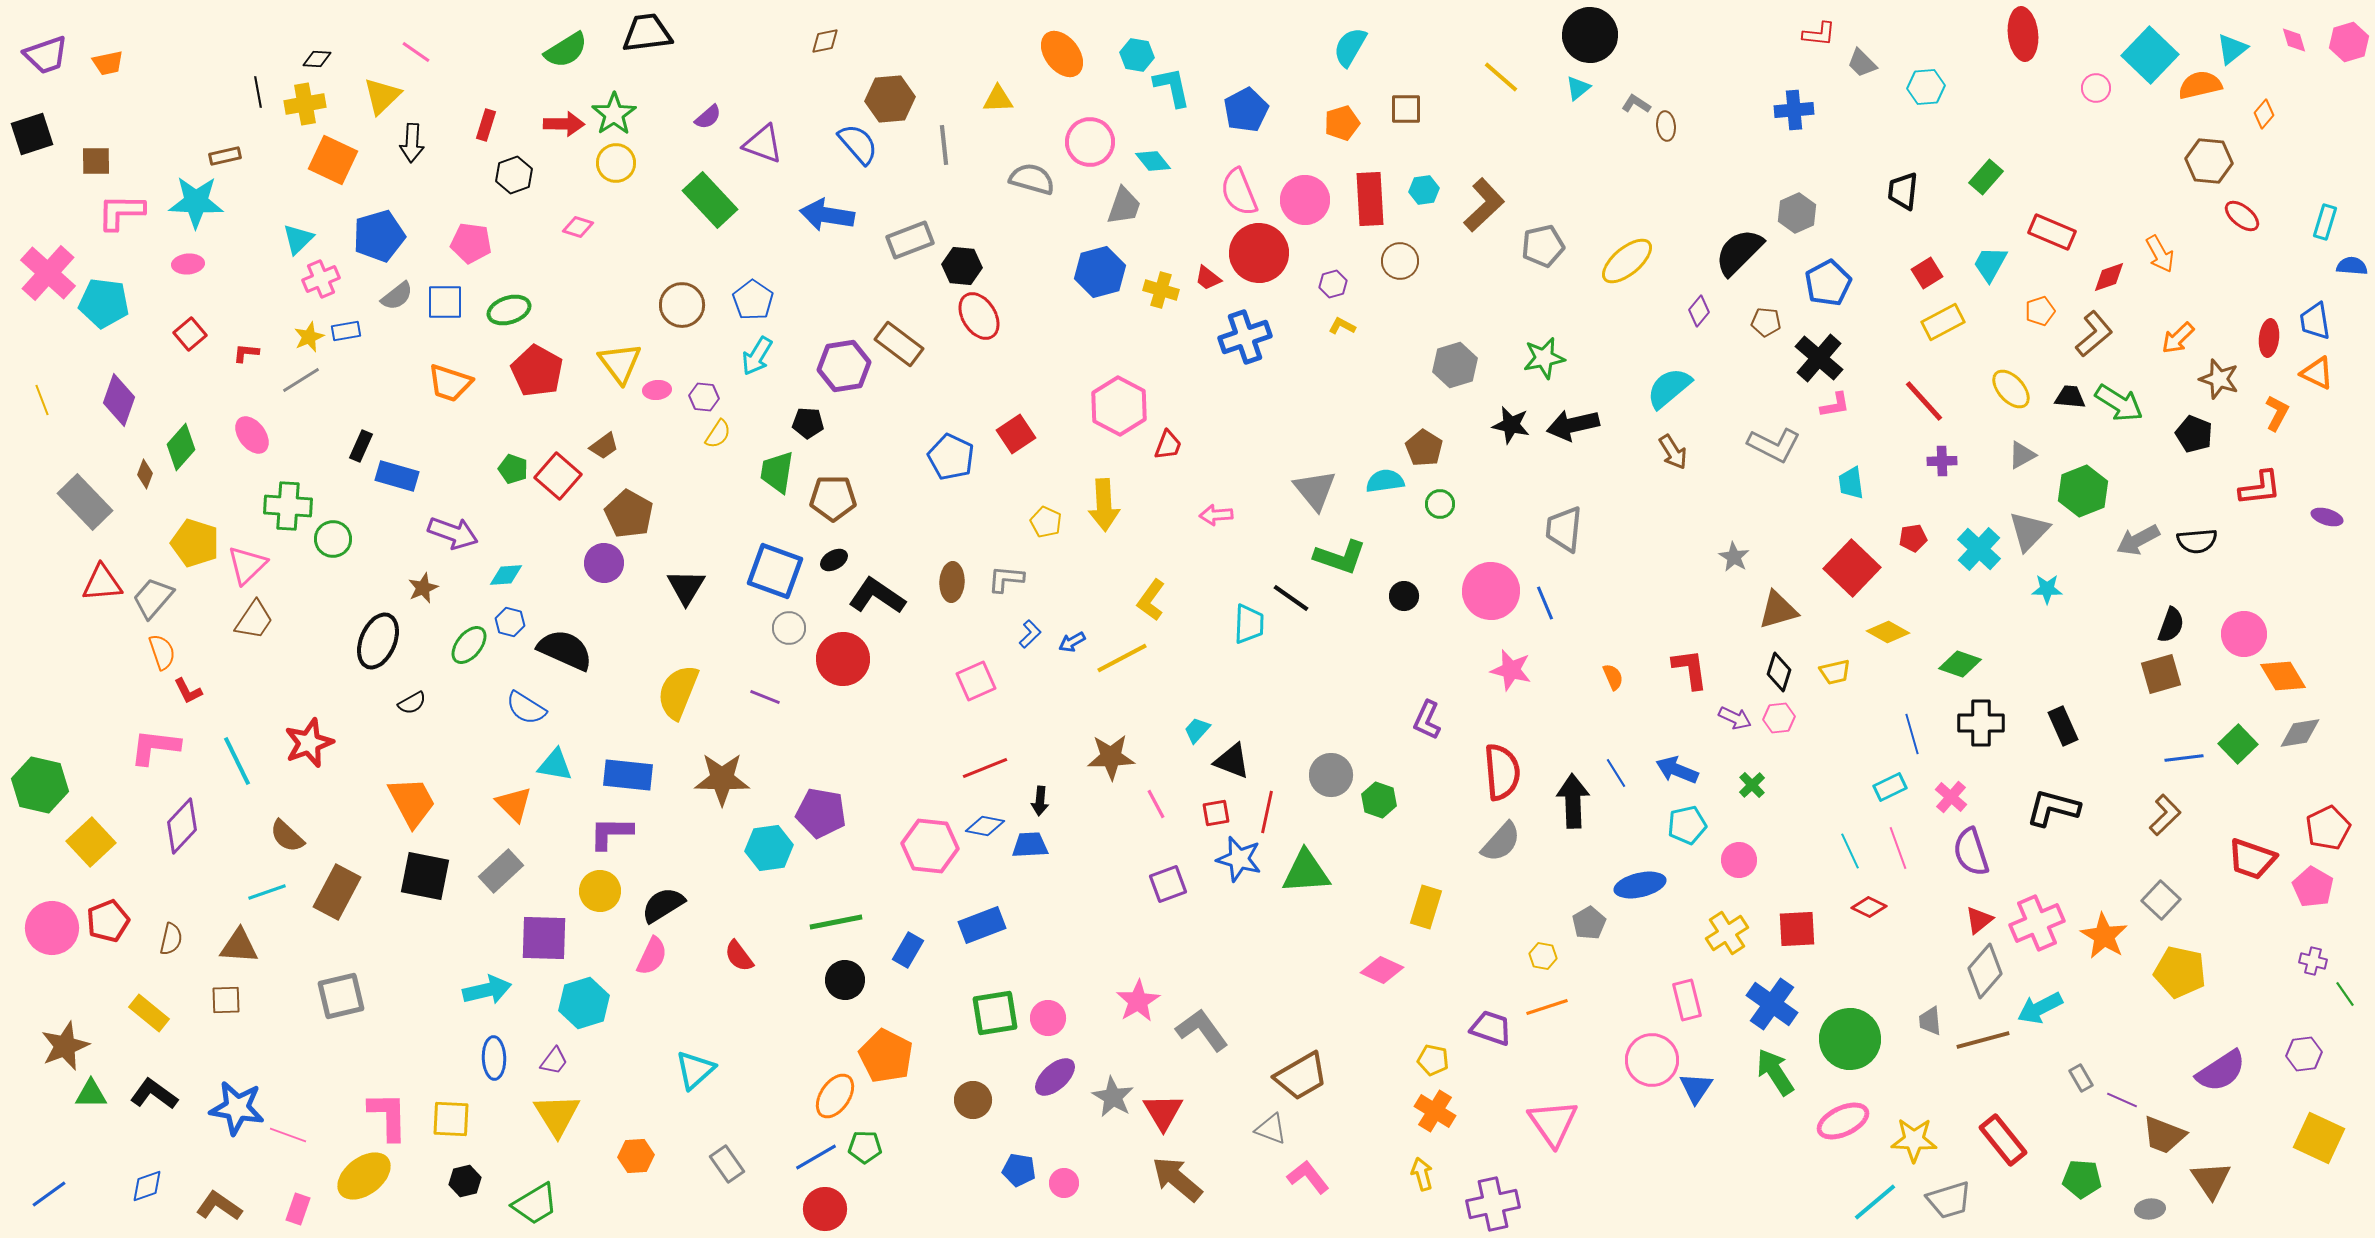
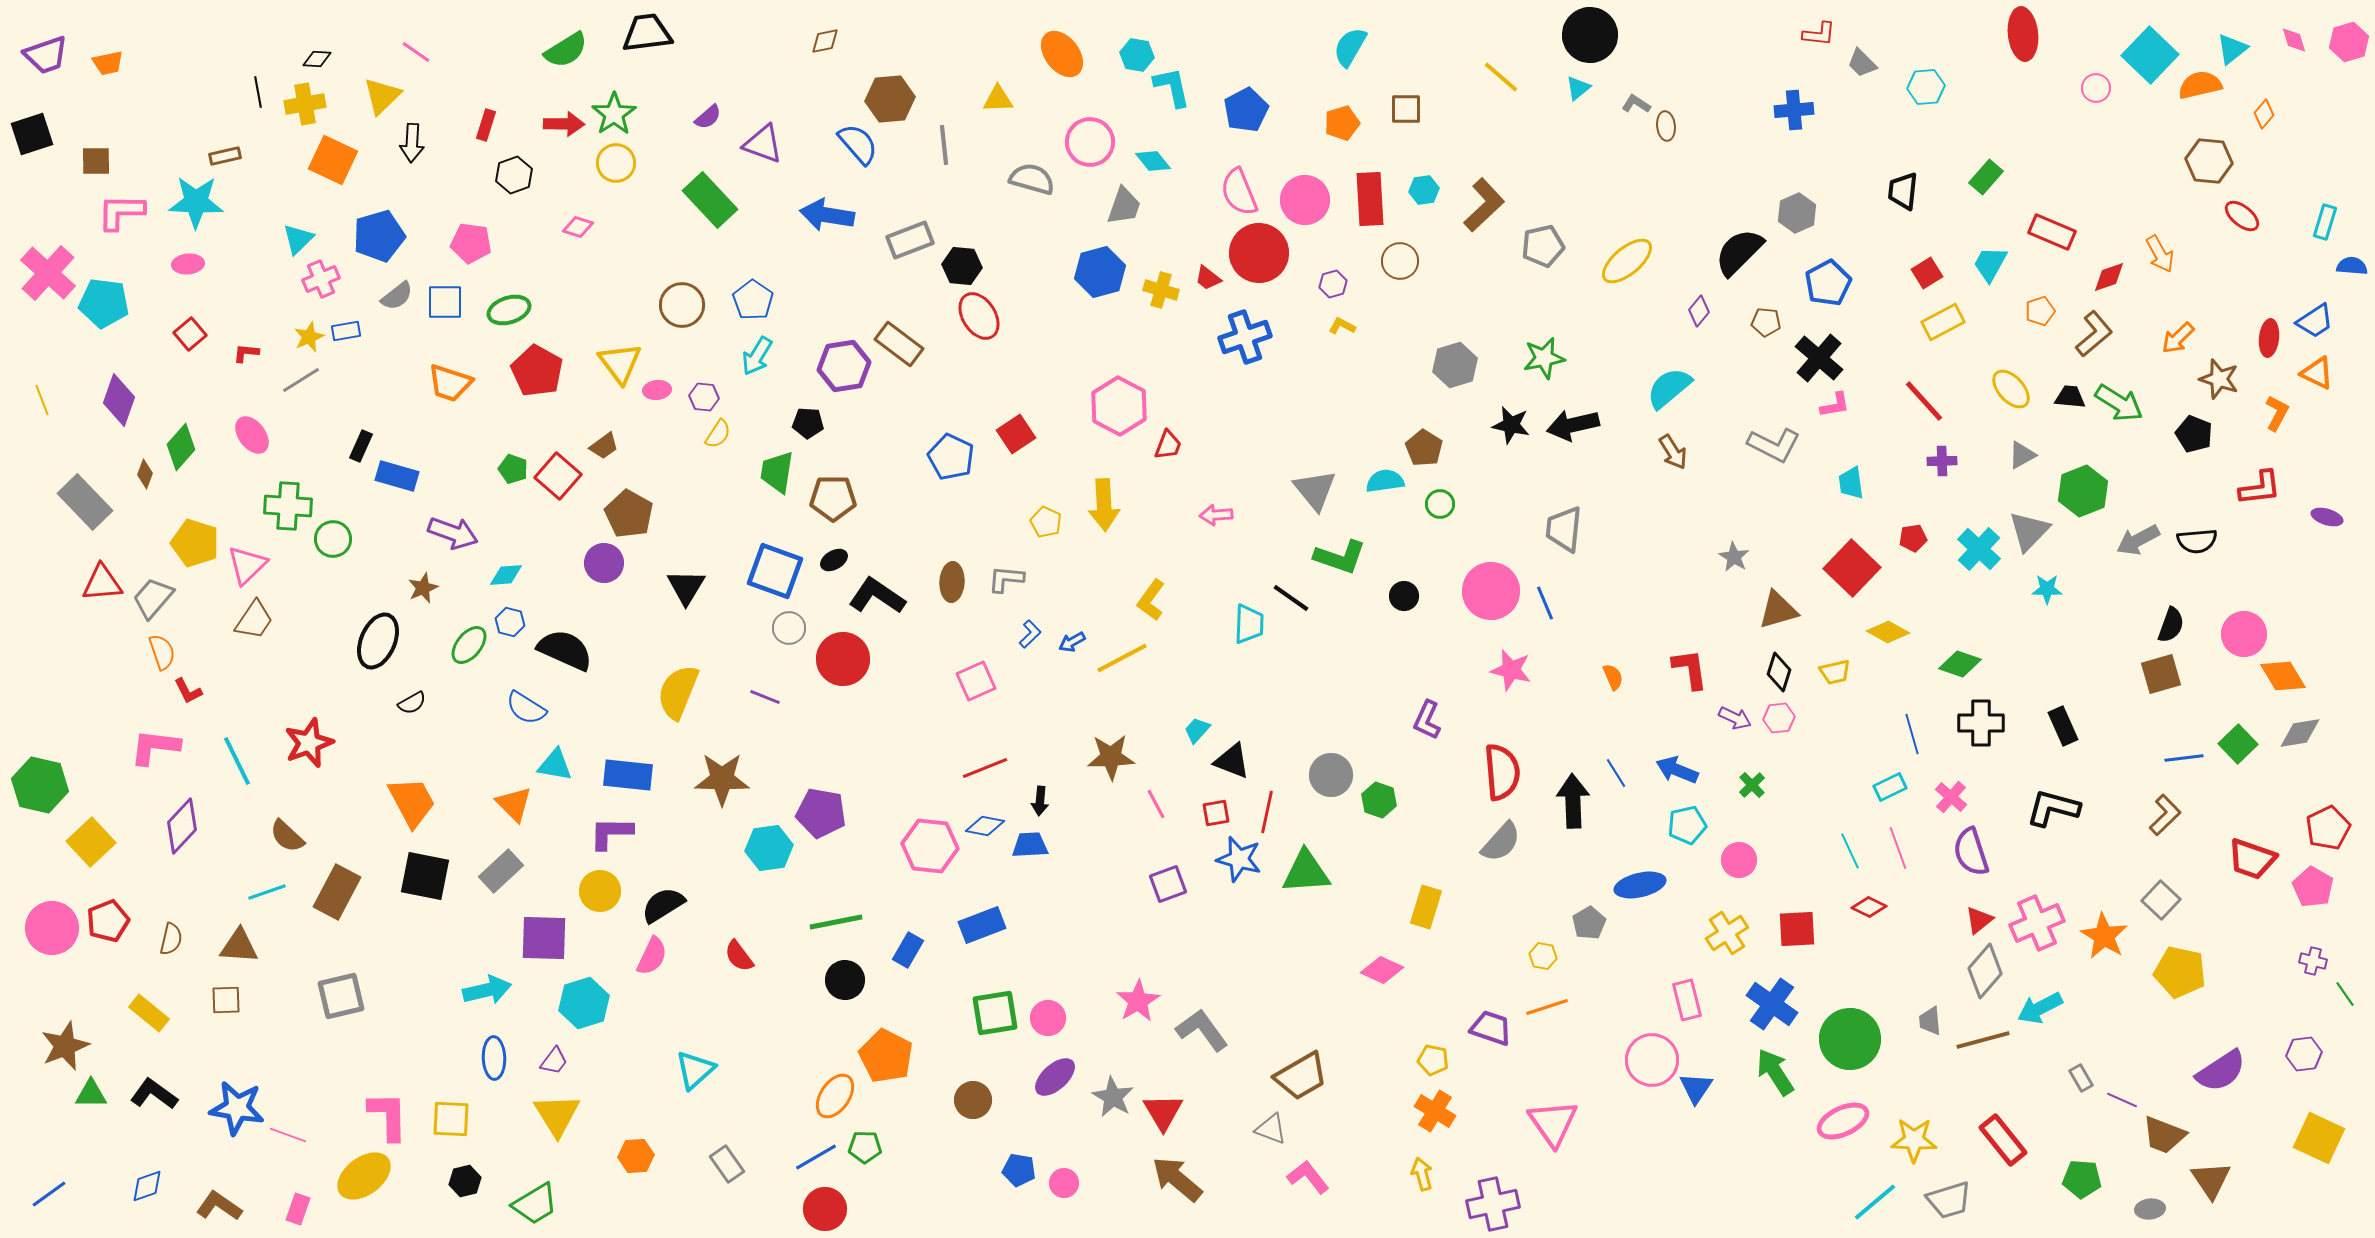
blue trapezoid at (2315, 321): rotated 114 degrees counterclockwise
